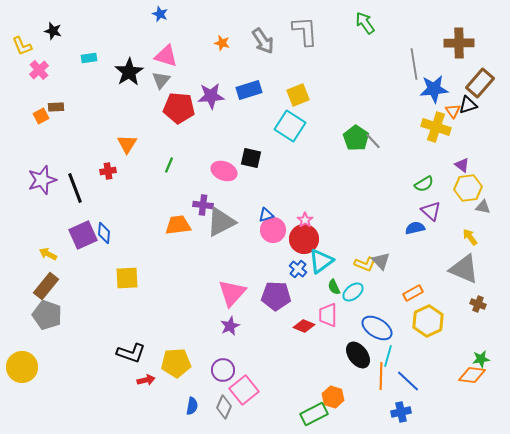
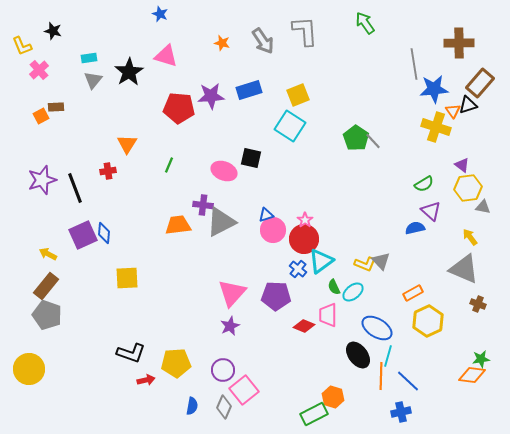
gray triangle at (161, 80): moved 68 px left
yellow circle at (22, 367): moved 7 px right, 2 px down
